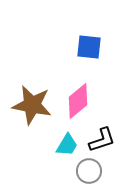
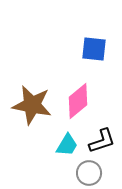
blue square: moved 5 px right, 2 px down
black L-shape: moved 1 px down
gray circle: moved 2 px down
